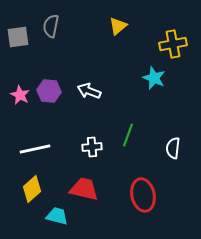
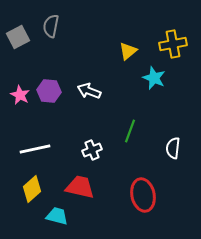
yellow triangle: moved 10 px right, 25 px down
gray square: rotated 20 degrees counterclockwise
green line: moved 2 px right, 4 px up
white cross: moved 3 px down; rotated 18 degrees counterclockwise
red trapezoid: moved 4 px left, 2 px up
